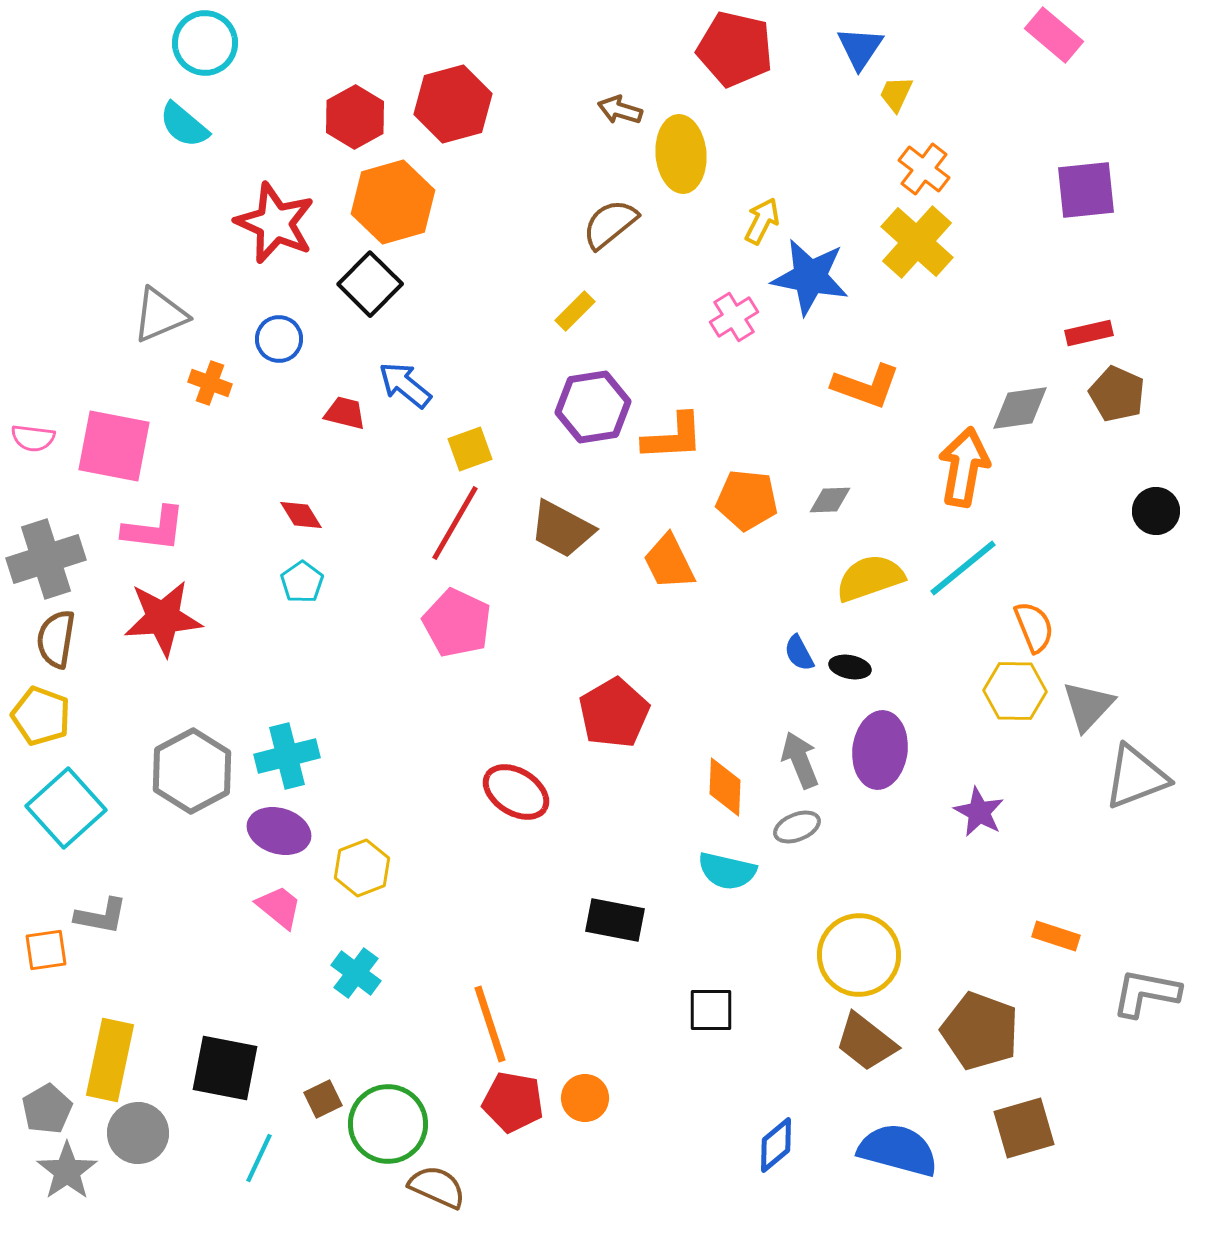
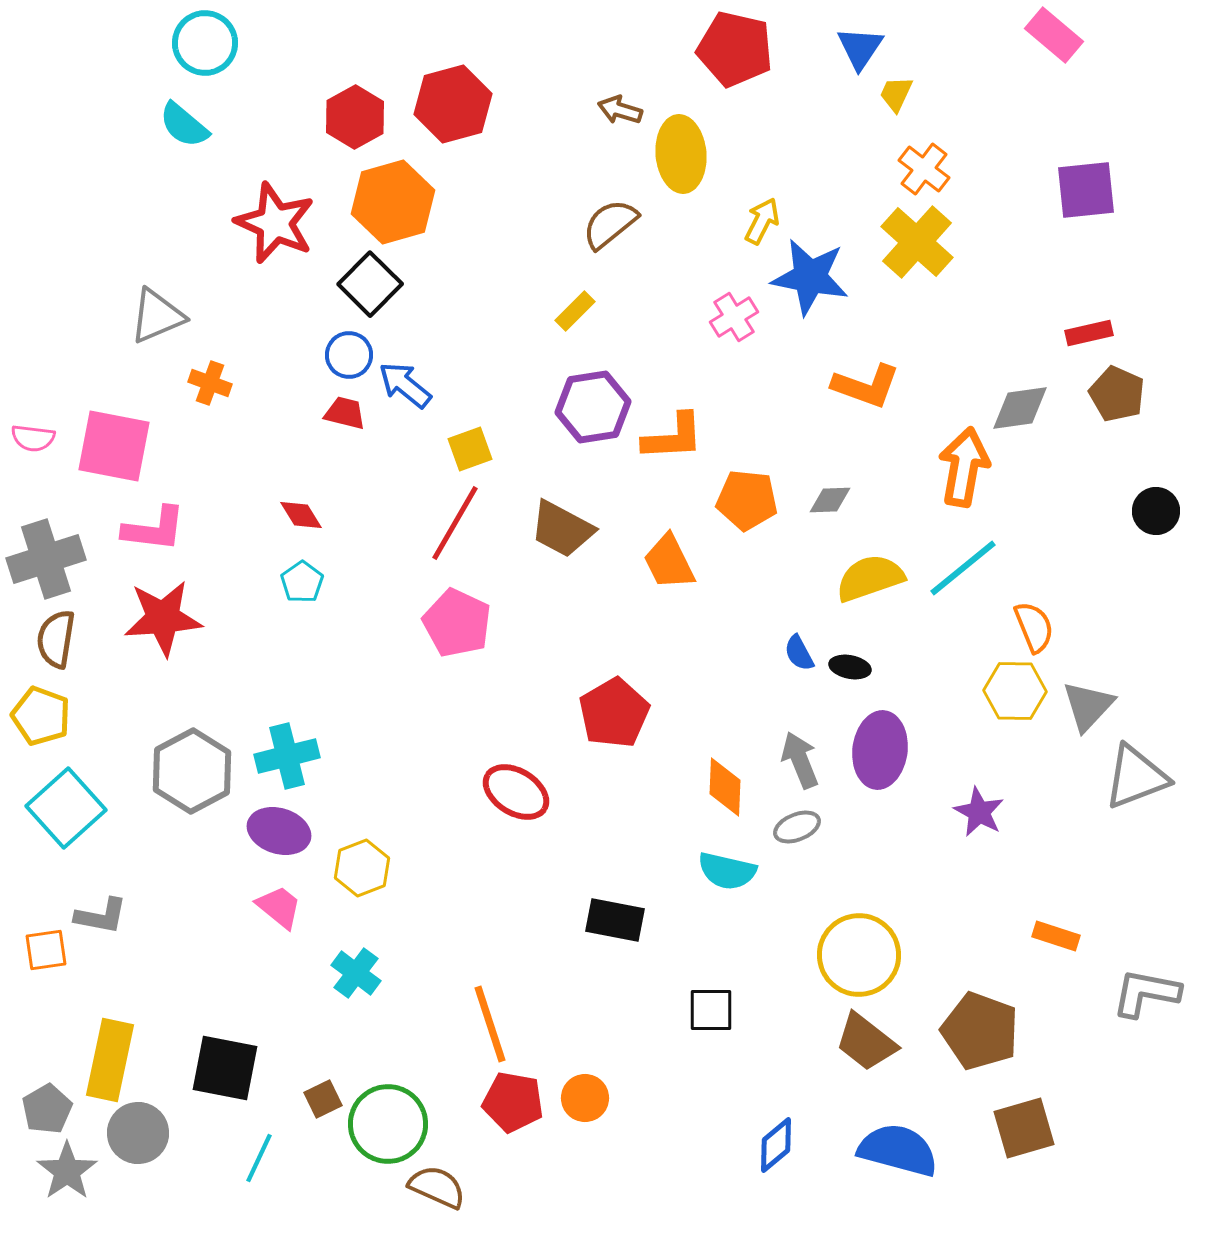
gray triangle at (160, 315): moved 3 px left, 1 px down
blue circle at (279, 339): moved 70 px right, 16 px down
